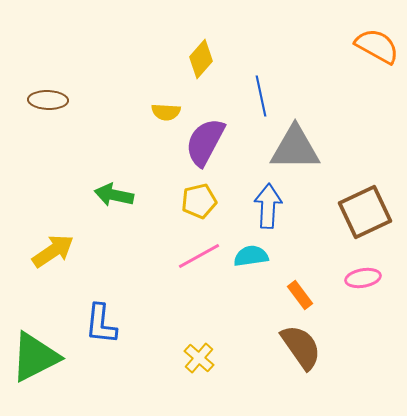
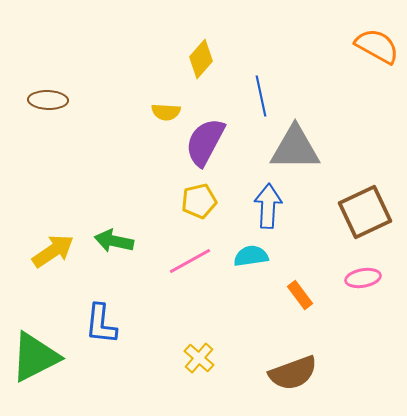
green arrow: moved 46 px down
pink line: moved 9 px left, 5 px down
brown semicircle: moved 8 px left, 26 px down; rotated 105 degrees clockwise
